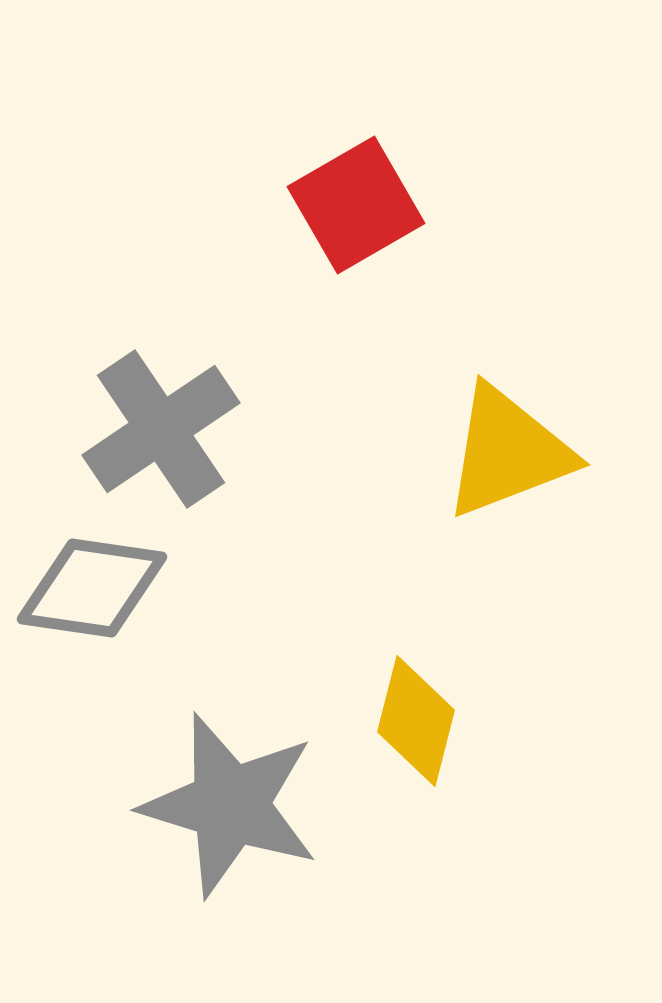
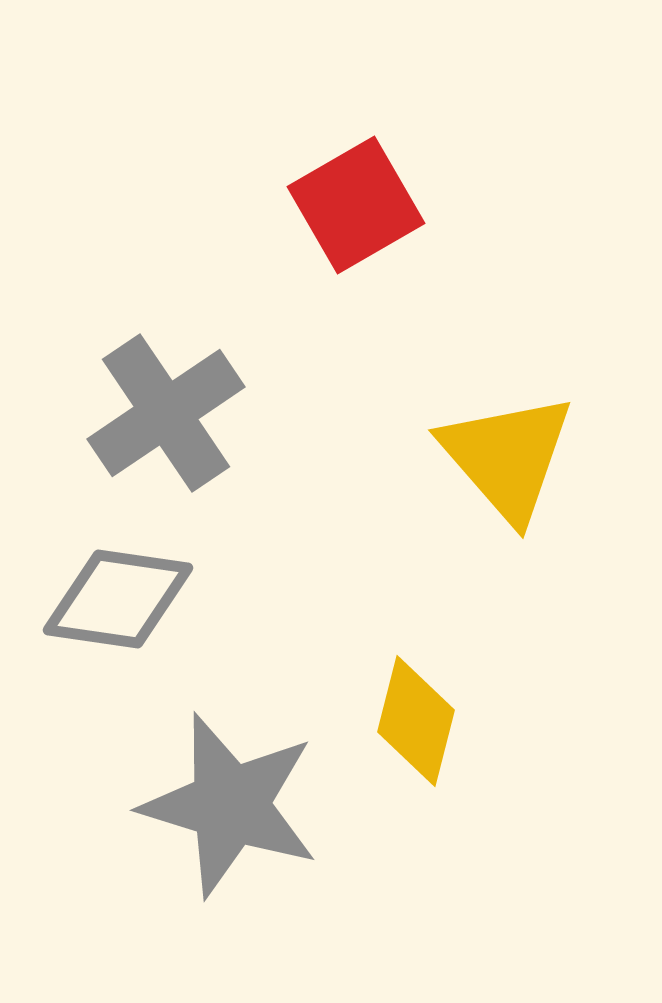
gray cross: moved 5 px right, 16 px up
yellow triangle: moved 1 px left, 5 px down; rotated 50 degrees counterclockwise
gray diamond: moved 26 px right, 11 px down
